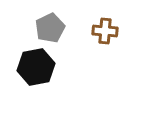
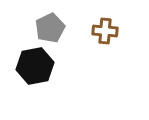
black hexagon: moved 1 px left, 1 px up
